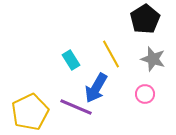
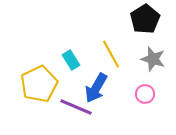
yellow pentagon: moved 9 px right, 28 px up
